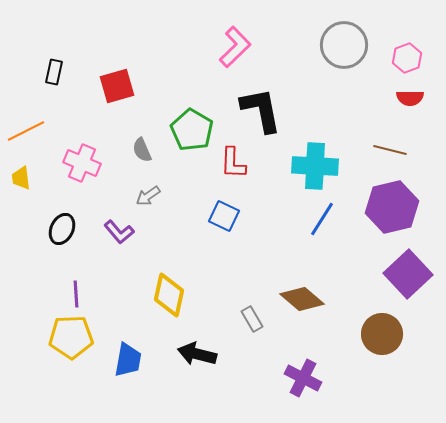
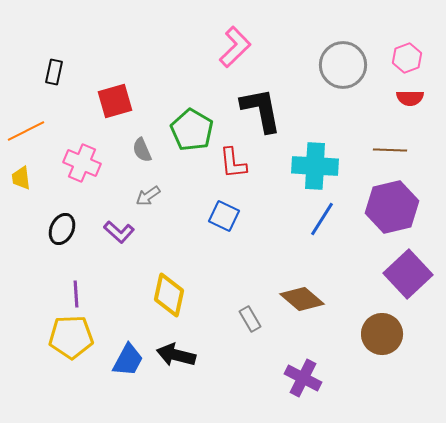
gray circle: moved 1 px left, 20 px down
red square: moved 2 px left, 15 px down
brown line: rotated 12 degrees counterclockwise
red L-shape: rotated 8 degrees counterclockwise
purple L-shape: rotated 8 degrees counterclockwise
gray rectangle: moved 2 px left
black arrow: moved 21 px left, 1 px down
blue trapezoid: rotated 18 degrees clockwise
